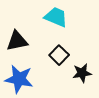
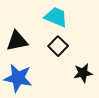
black square: moved 1 px left, 9 px up
black star: moved 1 px right
blue star: moved 1 px left, 1 px up
